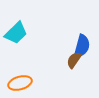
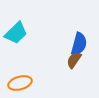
blue semicircle: moved 3 px left, 2 px up
